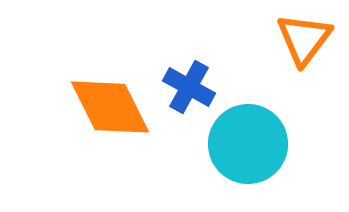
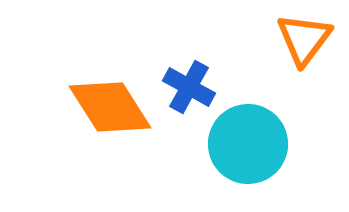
orange diamond: rotated 6 degrees counterclockwise
